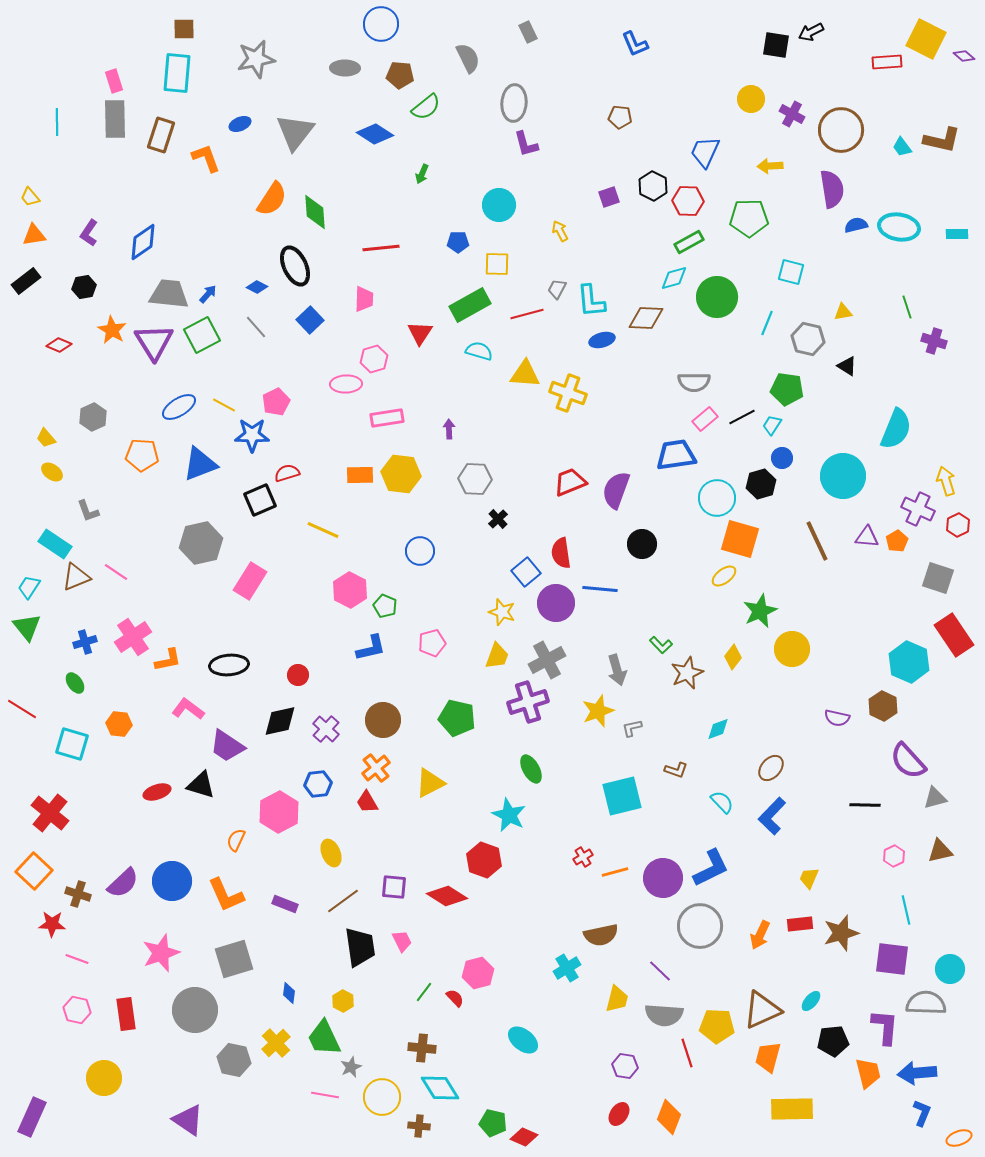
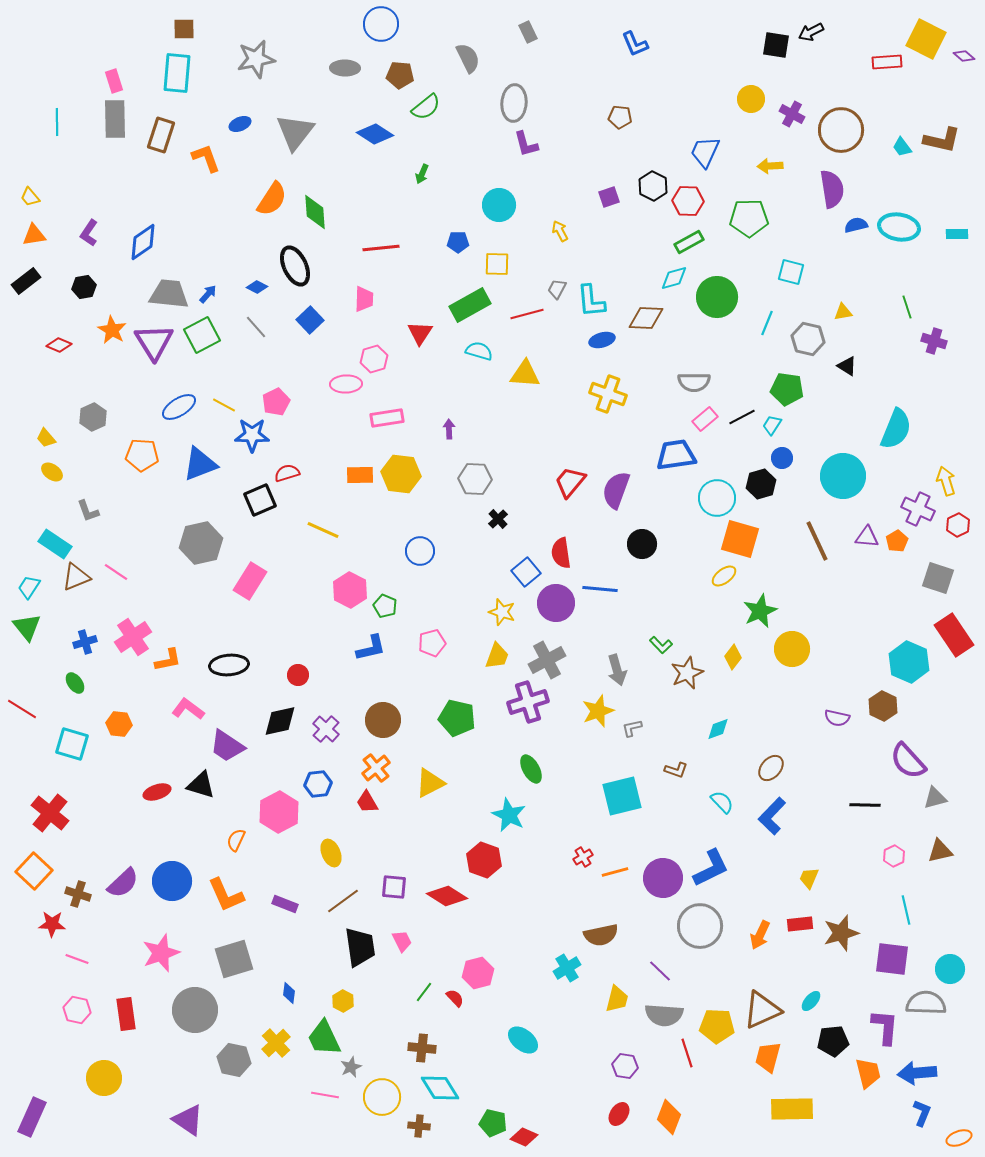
yellow cross at (568, 393): moved 40 px right, 1 px down
red trapezoid at (570, 482): rotated 28 degrees counterclockwise
